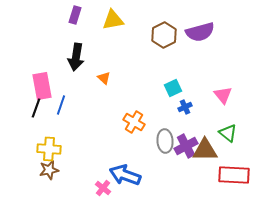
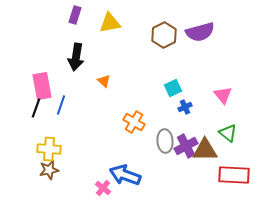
yellow triangle: moved 3 px left, 3 px down
orange triangle: moved 3 px down
